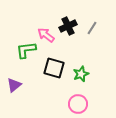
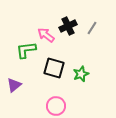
pink circle: moved 22 px left, 2 px down
